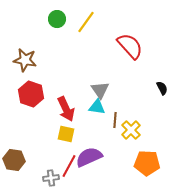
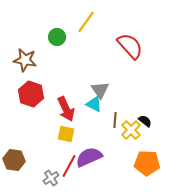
green circle: moved 18 px down
black semicircle: moved 17 px left, 33 px down; rotated 24 degrees counterclockwise
cyan triangle: moved 3 px left, 3 px up; rotated 18 degrees clockwise
gray cross: rotated 28 degrees counterclockwise
